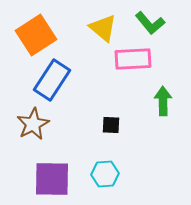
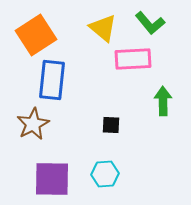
blue rectangle: rotated 27 degrees counterclockwise
